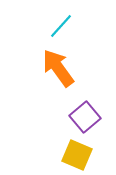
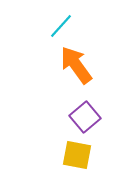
orange arrow: moved 18 px right, 3 px up
yellow square: rotated 12 degrees counterclockwise
